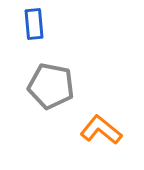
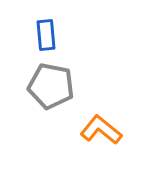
blue rectangle: moved 12 px right, 11 px down
